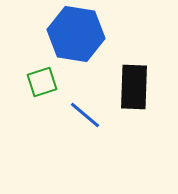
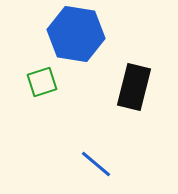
black rectangle: rotated 12 degrees clockwise
blue line: moved 11 px right, 49 px down
